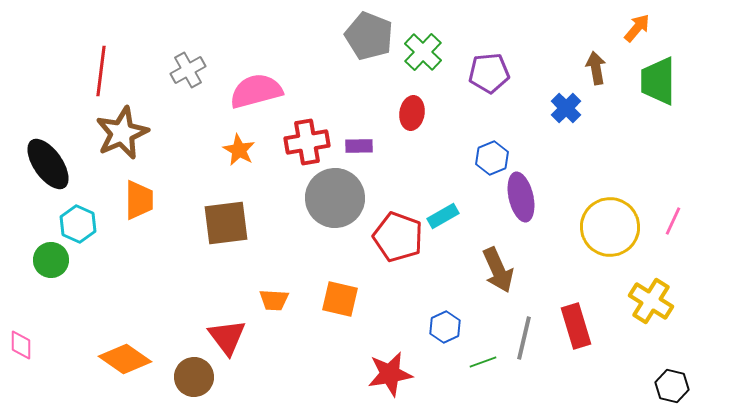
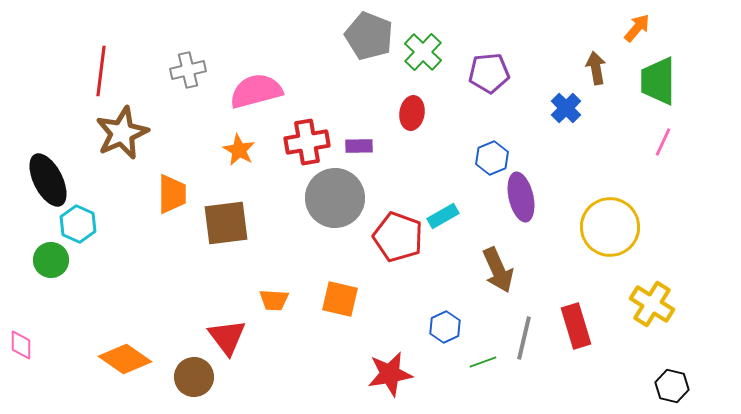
gray cross at (188, 70): rotated 16 degrees clockwise
black ellipse at (48, 164): moved 16 px down; rotated 8 degrees clockwise
orange trapezoid at (139, 200): moved 33 px right, 6 px up
pink line at (673, 221): moved 10 px left, 79 px up
yellow cross at (651, 301): moved 1 px right, 3 px down
